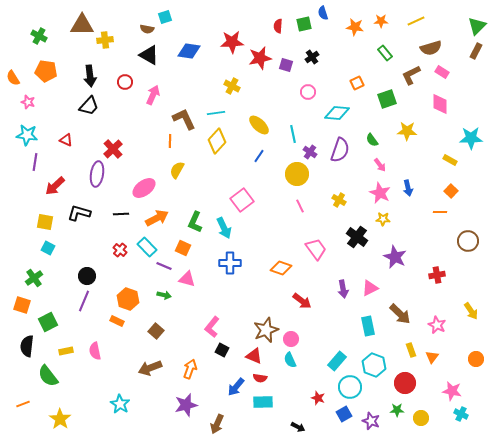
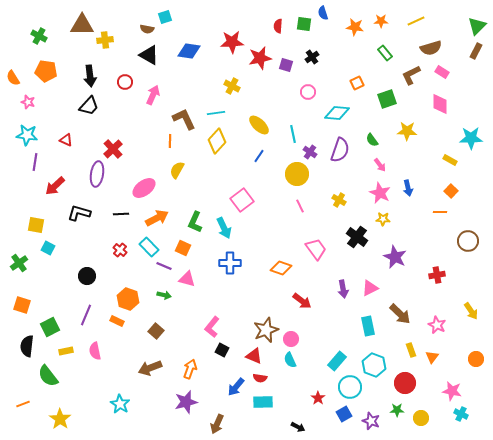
green square at (304, 24): rotated 21 degrees clockwise
yellow square at (45, 222): moved 9 px left, 3 px down
cyan rectangle at (147, 247): moved 2 px right
green cross at (34, 278): moved 15 px left, 15 px up
purple line at (84, 301): moved 2 px right, 14 px down
green square at (48, 322): moved 2 px right, 5 px down
red star at (318, 398): rotated 16 degrees clockwise
purple star at (186, 405): moved 3 px up
